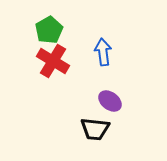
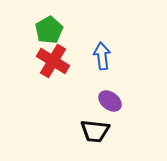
blue arrow: moved 1 px left, 4 px down
black trapezoid: moved 2 px down
